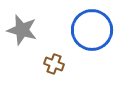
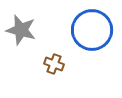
gray star: moved 1 px left
